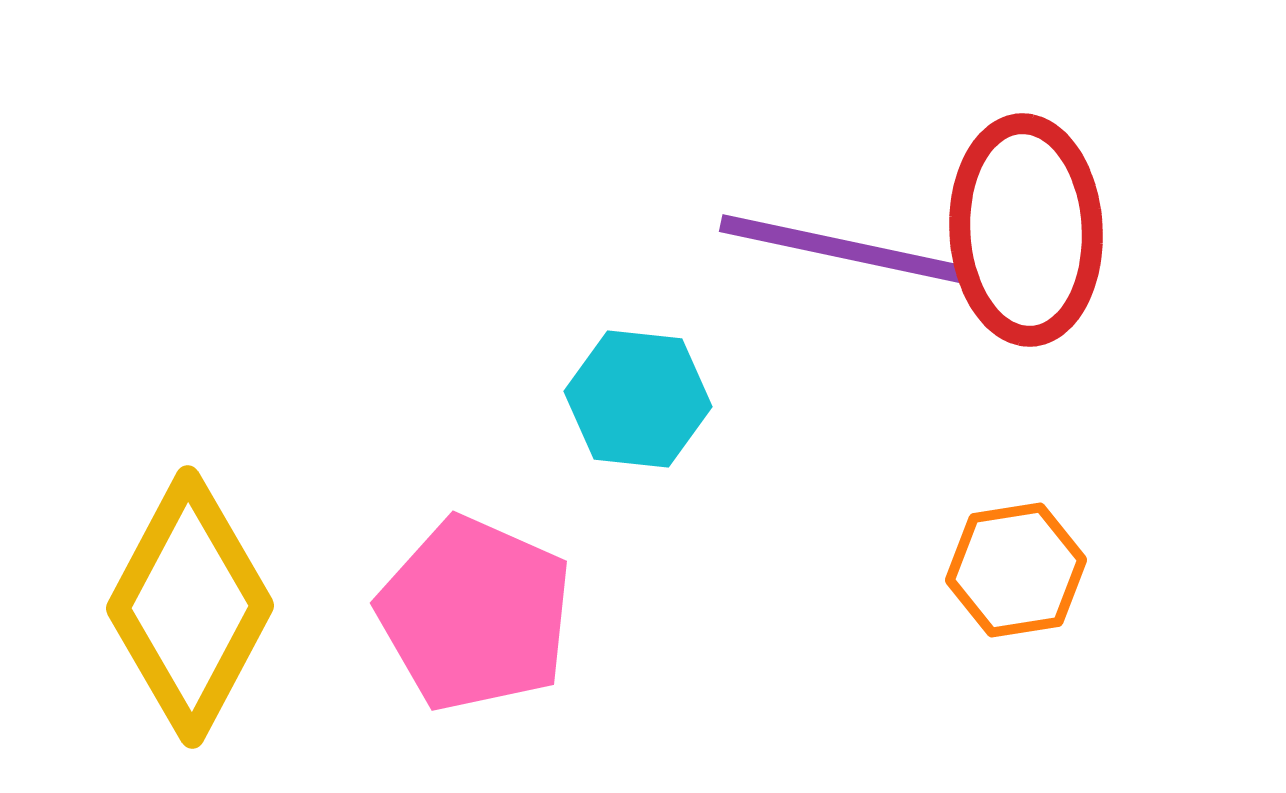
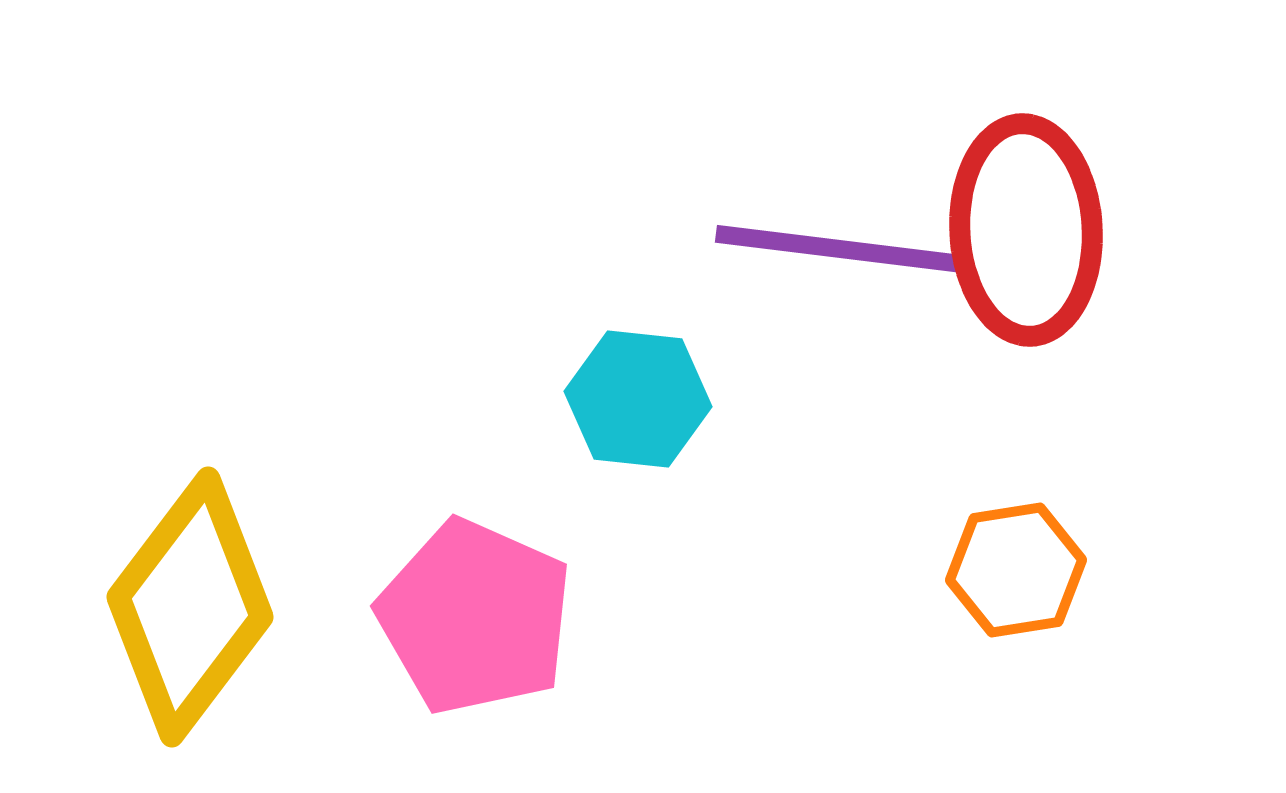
purple line: moved 3 px left; rotated 5 degrees counterclockwise
yellow diamond: rotated 9 degrees clockwise
pink pentagon: moved 3 px down
